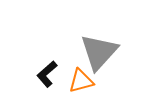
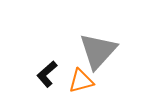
gray triangle: moved 1 px left, 1 px up
